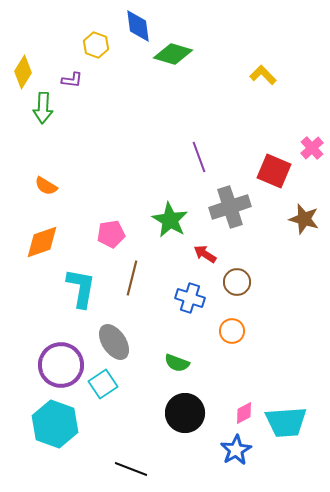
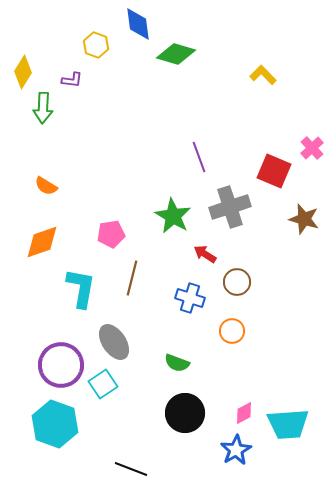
blue diamond: moved 2 px up
green diamond: moved 3 px right
green star: moved 3 px right, 4 px up
cyan trapezoid: moved 2 px right, 2 px down
